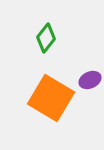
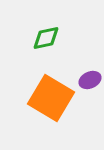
green diamond: rotated 40 degrees clockwise
